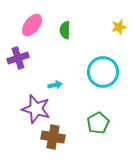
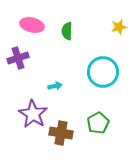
pink ellipse: rotated 65 degrees clockwise
green semicircle: moved 2 px right, 1 px down
cyan arrow: moved 1 px down
purple star: moved 3 px left, 5 px down; rotated 16 degrees clockwise
brown cross: moved 8 px right, 4 px up
